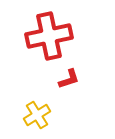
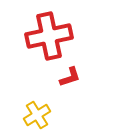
red L-shape: moved 1 px right, 2 px up
